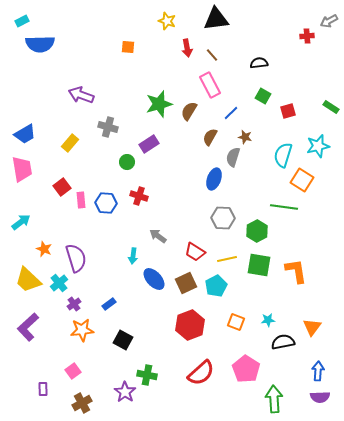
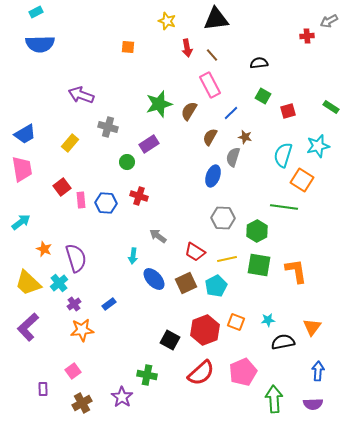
cyan rectangle at (22, 21): moved 14 px right, 9 px up
blue ellipse at (214, 179): moved 1 px left, 3 px up
yellow trapezoid at (28, 280): moved 3 px down
red hexagon at (190, 325): moved 15 px right, 5 px down
black square at (123, 340): moved 47 px right
pink pentagon at (246, 369): moved 3 px left, 3 px down; rotated 16 degrees clockwise
purple star at (125, 392): moved 3 px left, 5 px down
purple semicircle at (320, 397): moved 7 px left, 7 px down
